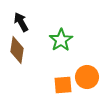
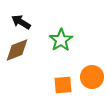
black arrow: rotated 30 degrees counterclockwise
brown diamond: rotated 60 degrees clockwise
orange circle: moved 5 px right
